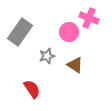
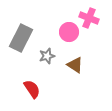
gray rectangle: moved 1 px right, 6 px down; rotated 8 degrees counterclockwise
